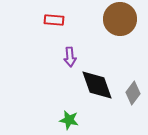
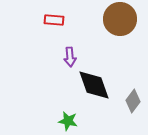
black diamond: moved 3 px left
gray diamond: moved 8 px down
green star: moved 1 px left, 1 px down
